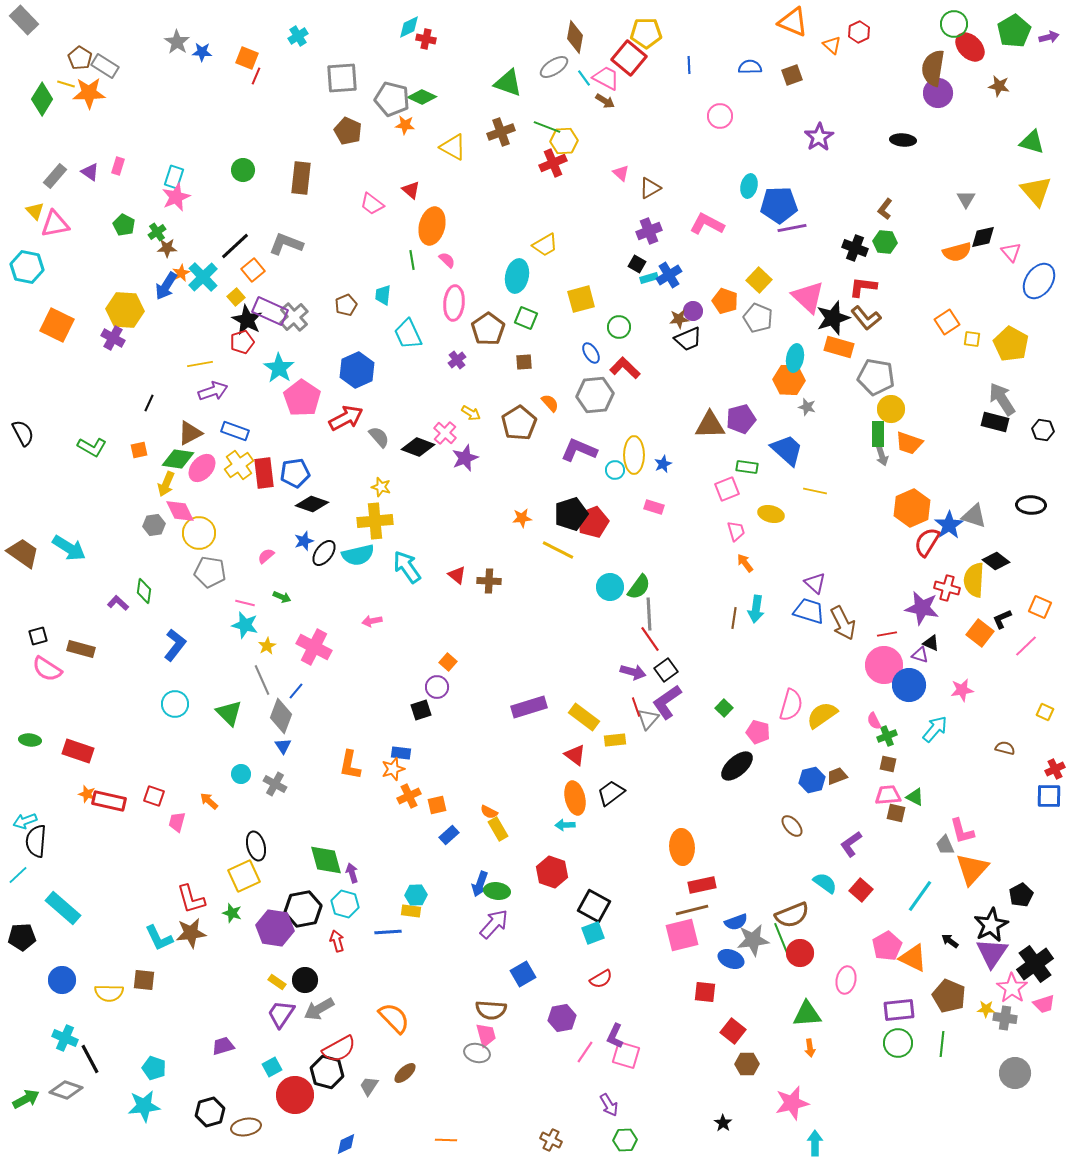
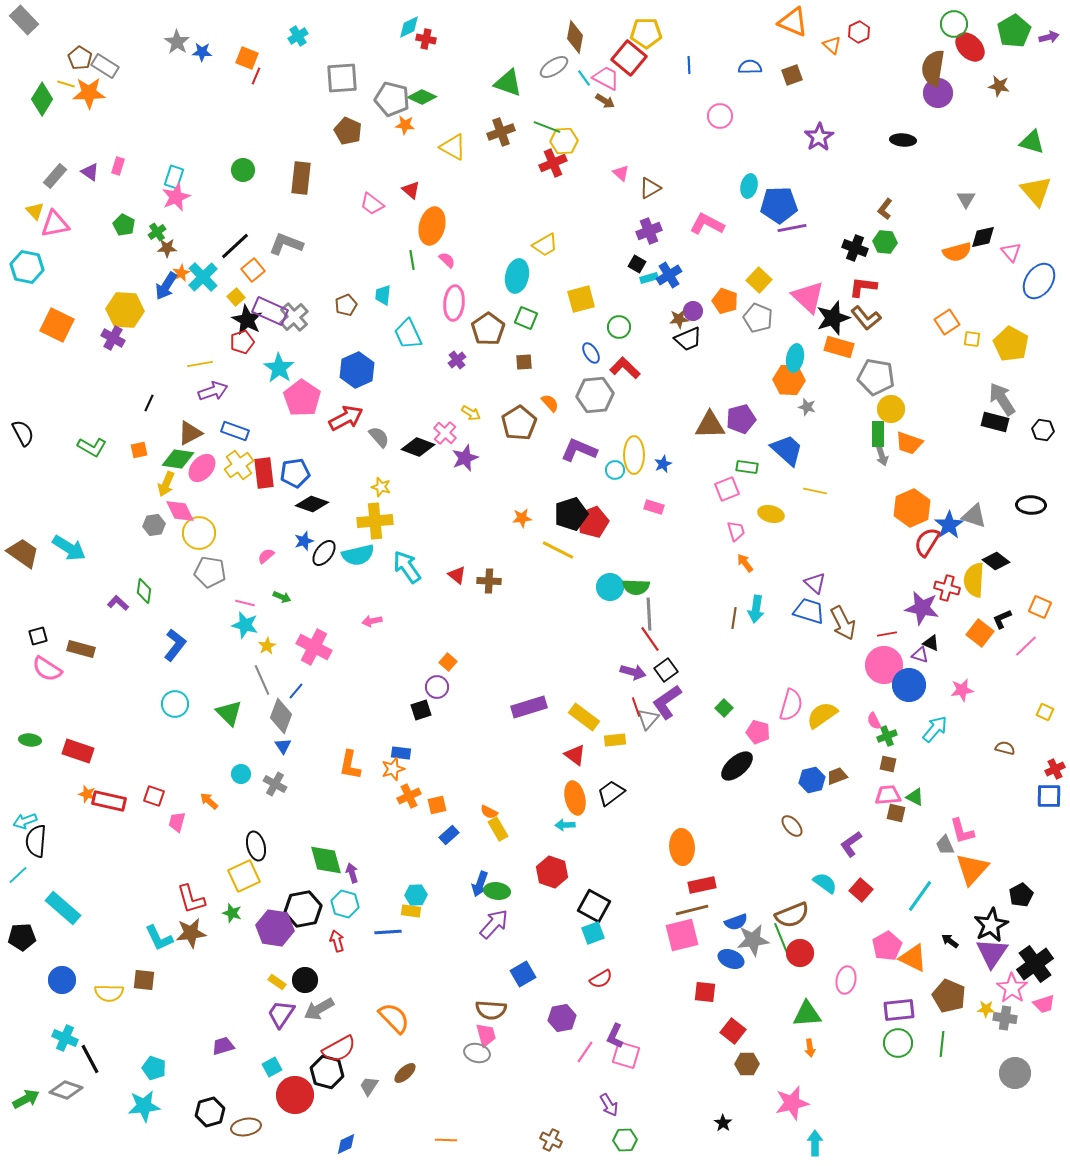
green semicircle at (639, 587): moved 3 px left; rotated 56 degrees clockwise
